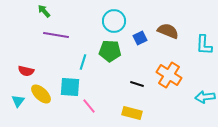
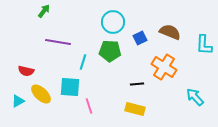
green arrow: rotated 80 degrees clockwise
cyan circle: moved 1 px left, 1 px down
brown semicircle: moved 2 px right, 1 px down
purple line: moved 2 px right, 7 px down
orange cross: moved 5 px left, 8 px up
black line: rotated 24 degrees counterclockwise
cyan arrow: moved 10 px left; rotated 54 degrees clockwise
cyan triangle: rotated 24 degrees clockwise
pink line: rotated 21 degrees clockwise
yellow rectangle: moved 3 px right, 4 px up
